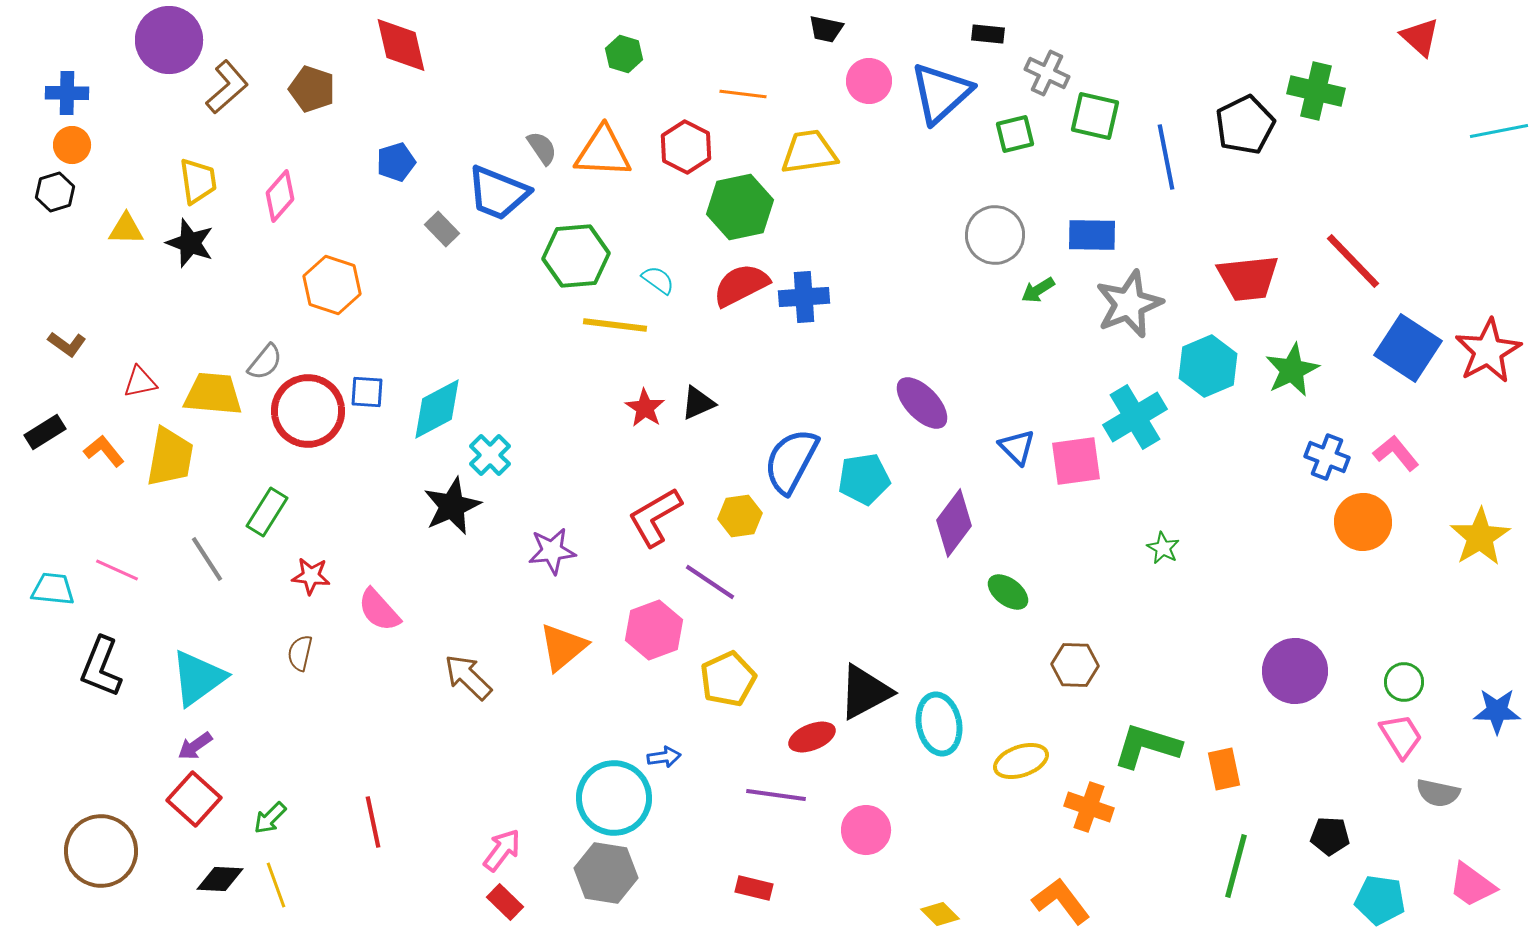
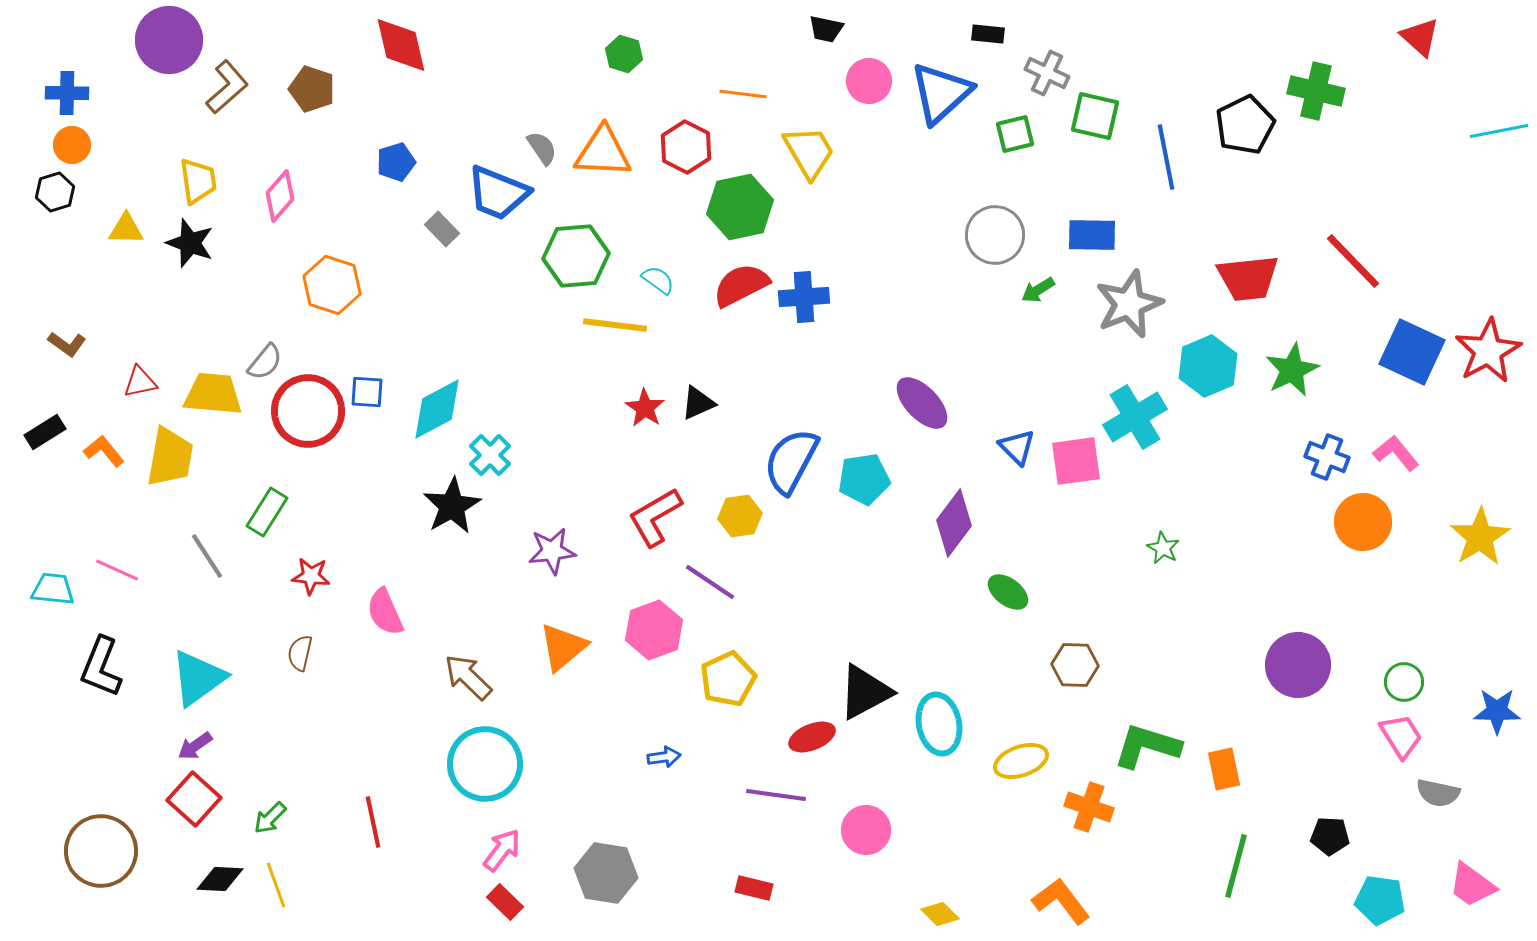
yellow trapezoid at (809, 152): rotated 68 degrees clockwise
blue square at (1408, 348): moved 4 px right, 4 px down; rotated 8 degrees counterclockwise
black star at (452, 506): rotated 6 degrees counterclockwise
gray line at (207, 559): moved 3 px up
pink semicircle at (379, 610): moved 6 px right, 2 px down; rotated 18 degrees clockwise
purple circle at (1295, 671): moved 3 px right, 6 px up
cyan circle at (614, 798): moved 129 px left, 34 px up
